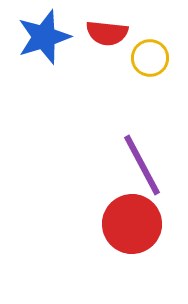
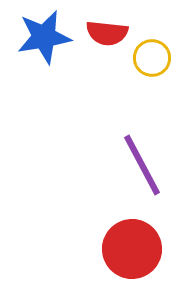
blue star: rotated 8 degrees clockwise
yellow circle: moved 2 px right
red circle: moved 25 px down
